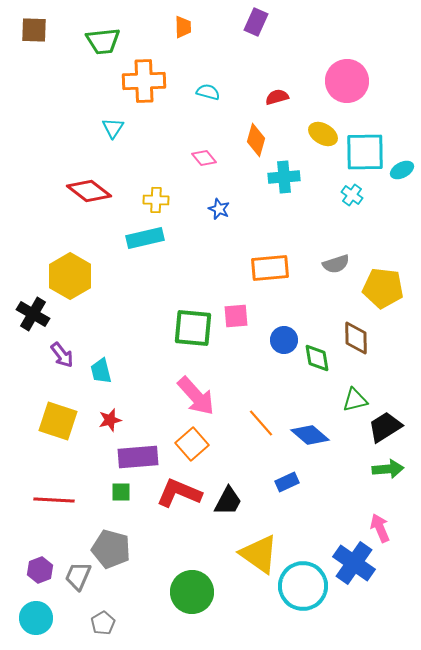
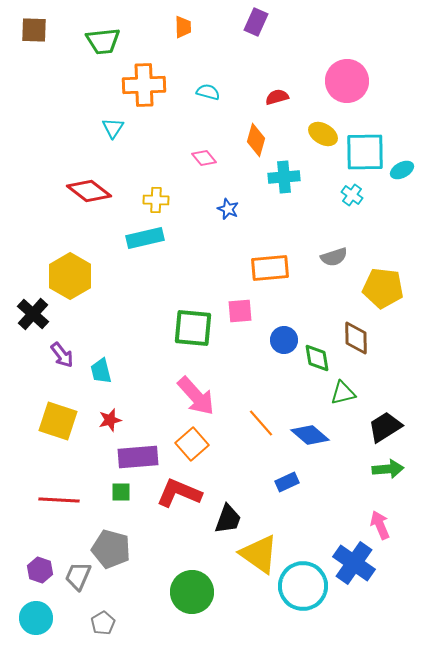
orange cross at (144, 81): moved 4 px down
blue star at (219, 209): moved 9 px right
gray semicircle at (336, 264): moved 2 px left, 7 px up
black cross at (33, 314): rotated 12 degrees clockwise
pink square at (236, 316): moved 4 px right, 5 px up
green triangle at (355, 400): moved 12 px left, 7 px up
red line at (54, 500): moved 5 px right
black trapezoid at (228, 501): moved 18 px down; rotated 8 degrees counterclockwise
pink arrow at (380, 528): moved 3 px up
purple hexagon at (40, 570): rotated 20 degrees counterclockwise
